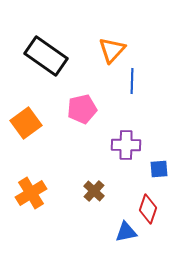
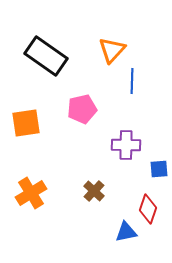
orange square: rotated 28 degrees clockwise
